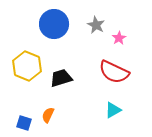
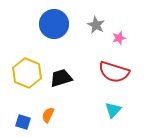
pink star: rotated 16 degrees clockwise
yellow hexagon: moved 7 px down
red semicircle: rotated 8 degrees counterclockwise
cyan triangle: rotated 18 degrees counterclockwise
blue square: moved 1 px left, 1 px up
